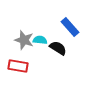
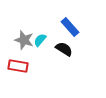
cyan semicircle: rotated 56 degrees counterclockwise
black semicircle: moved 6 px right, 1 px down
